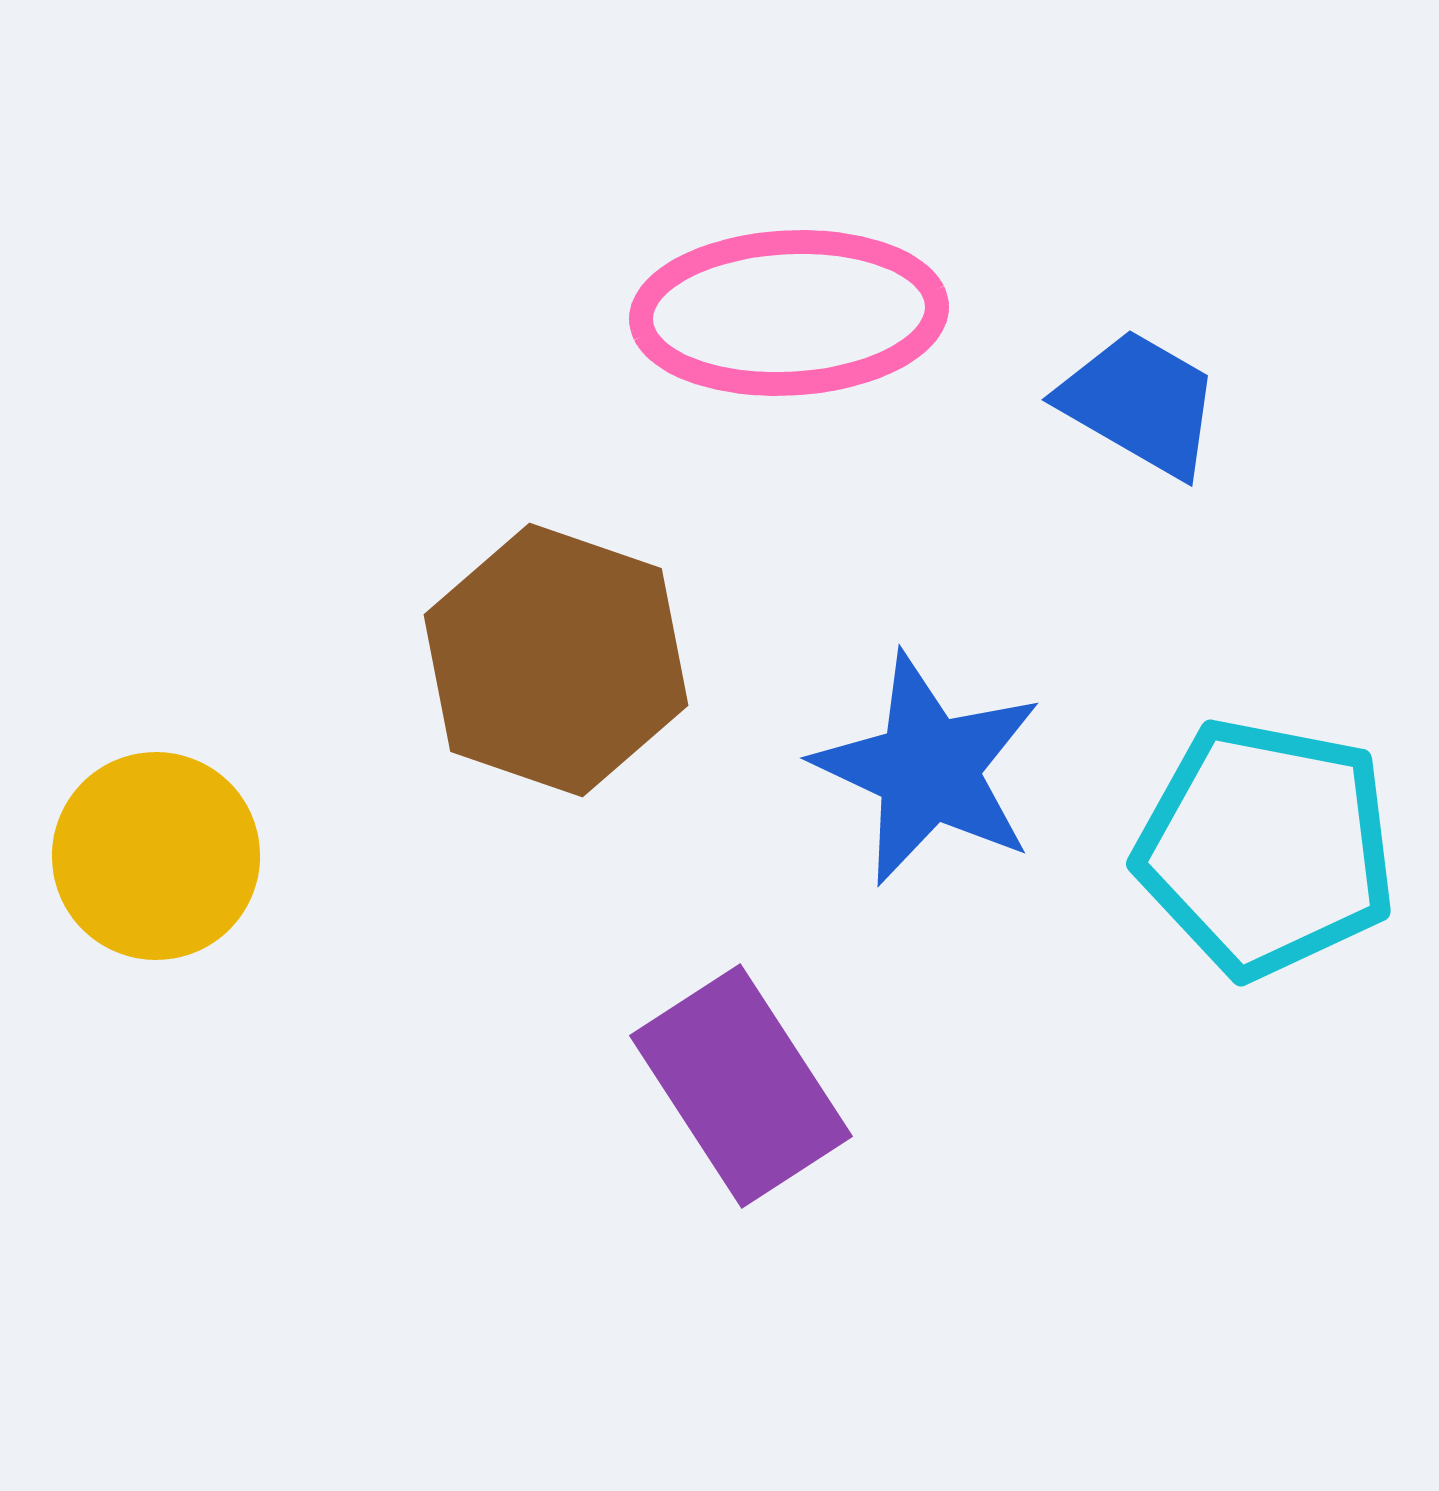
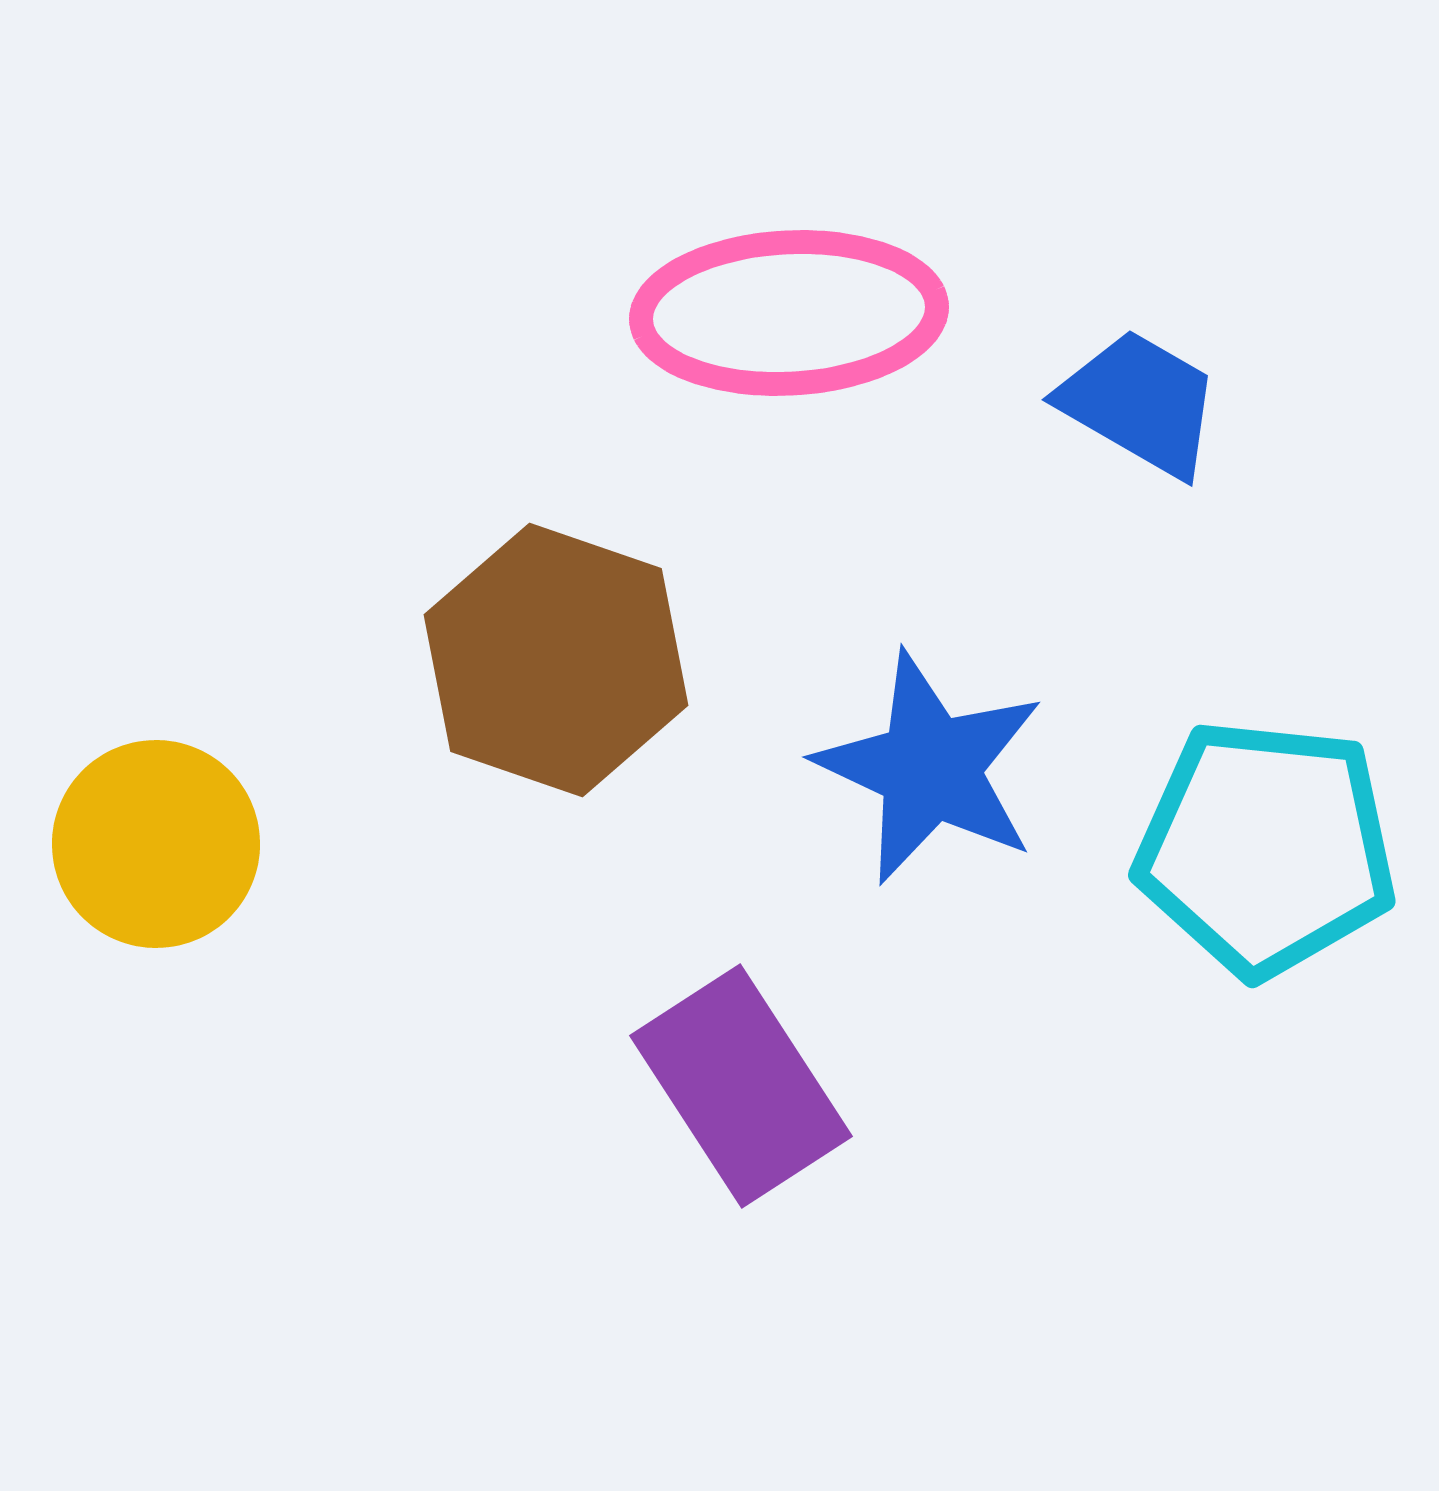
blue star: moved 2 px right, 1 px up
cyan pentagon: rotated 5 degrees counterclockwise
yellow circle: moved 12 px up
